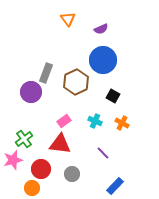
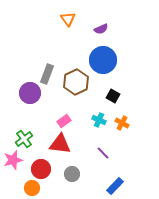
gray rectangle: moved 1 px right, 1 px down
purple circle: moved 1 px left, 1 px down
cyan cross: moved 4 px right, 1 px up
